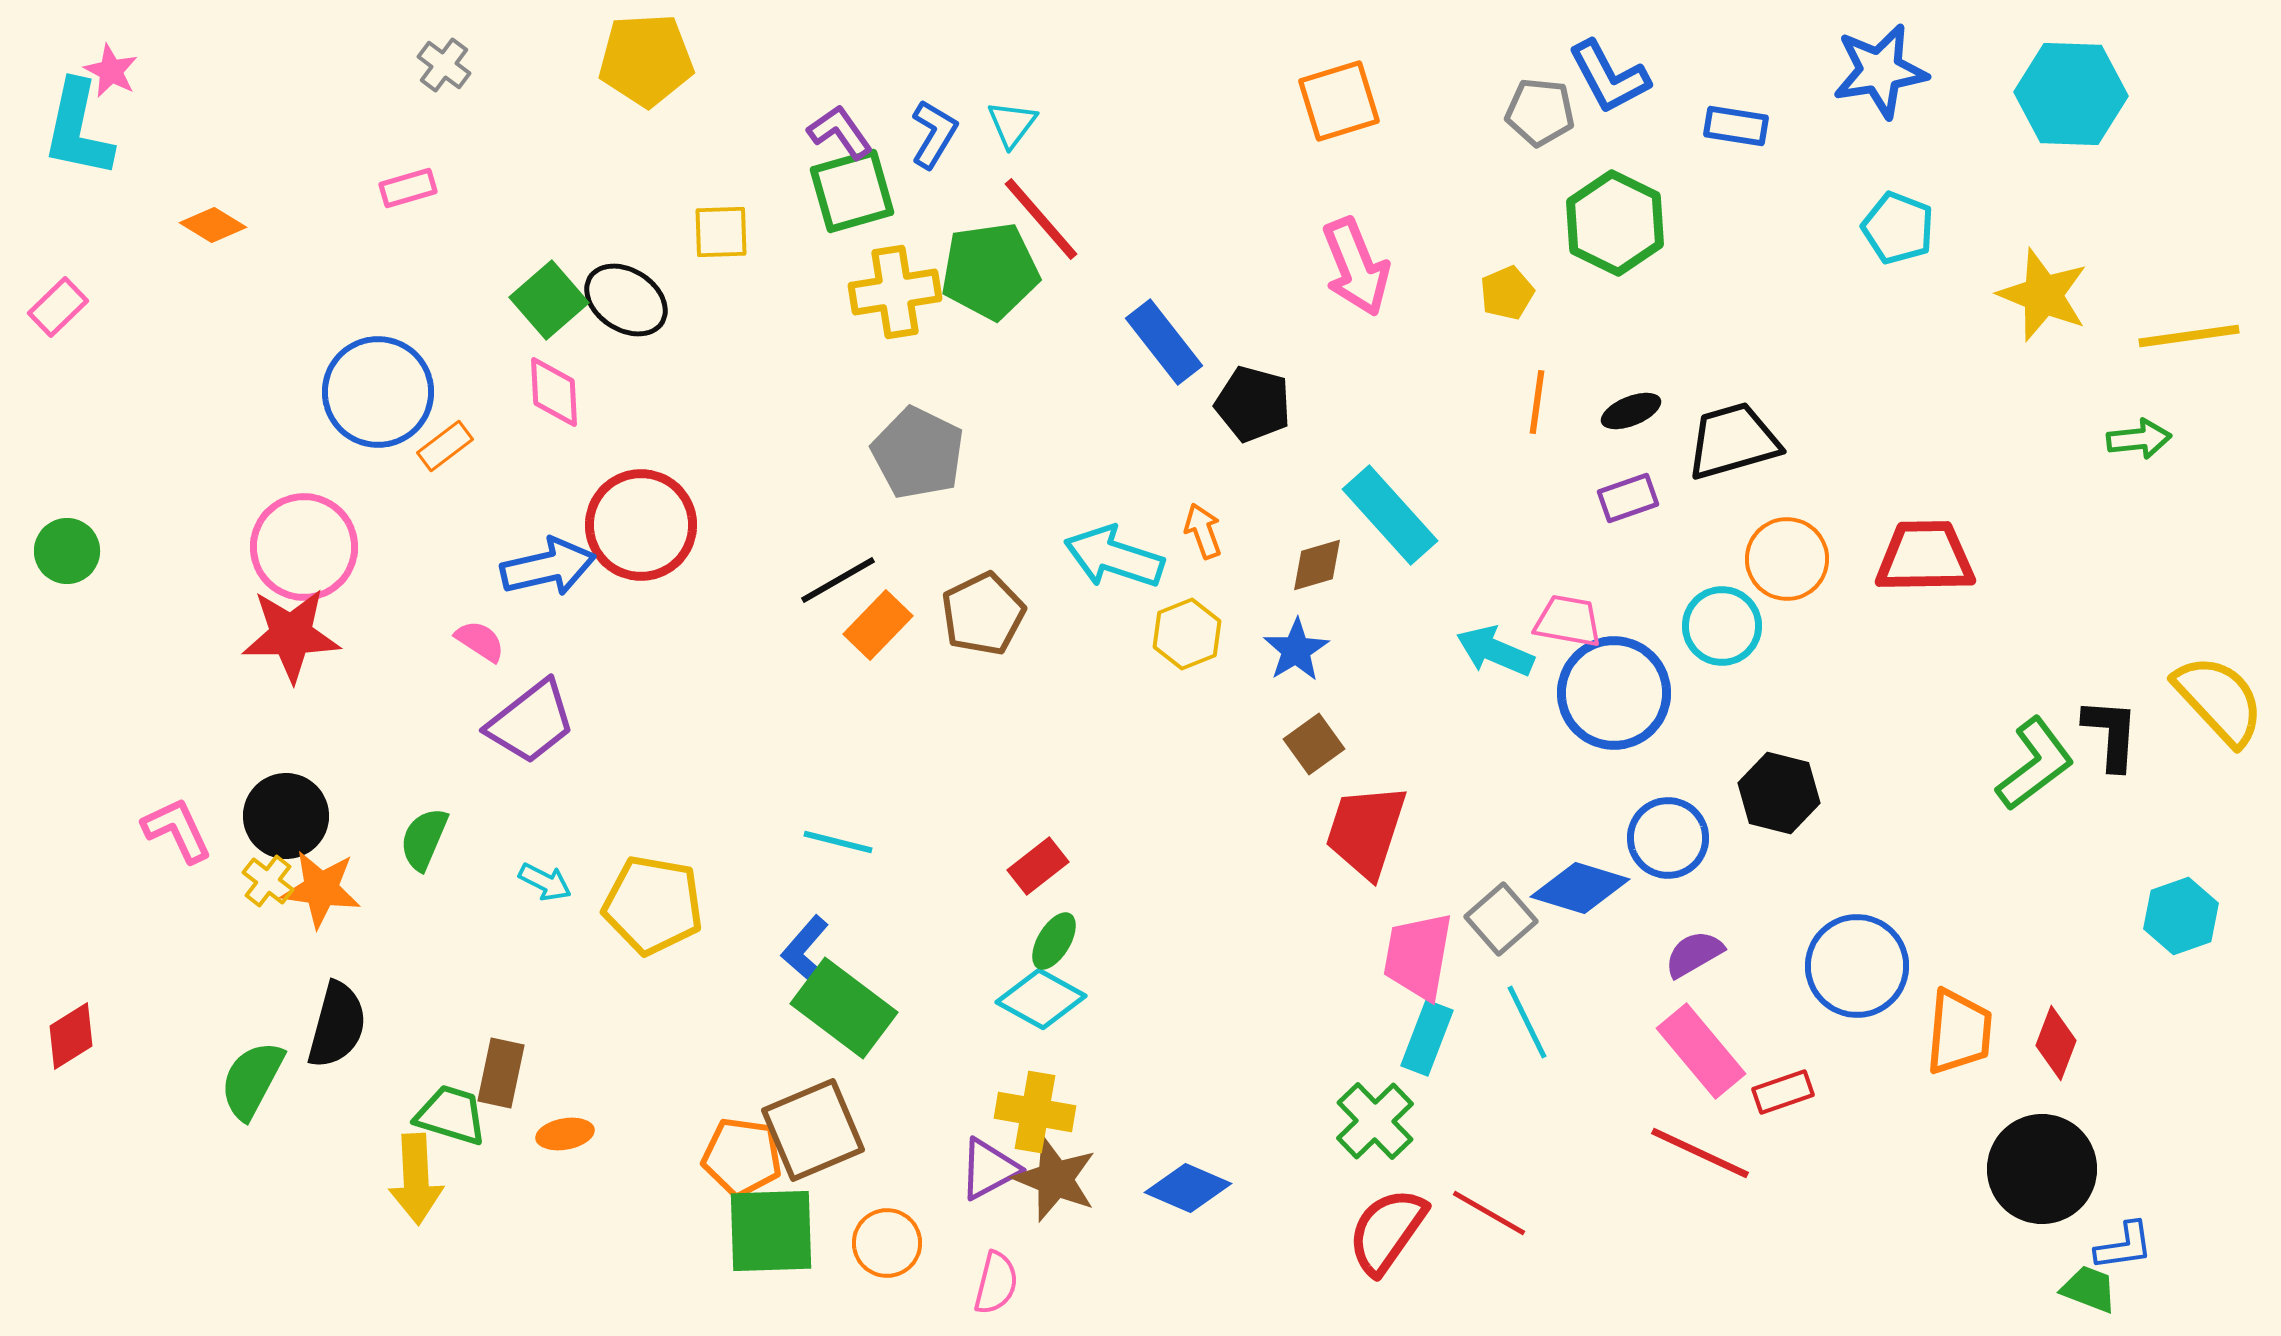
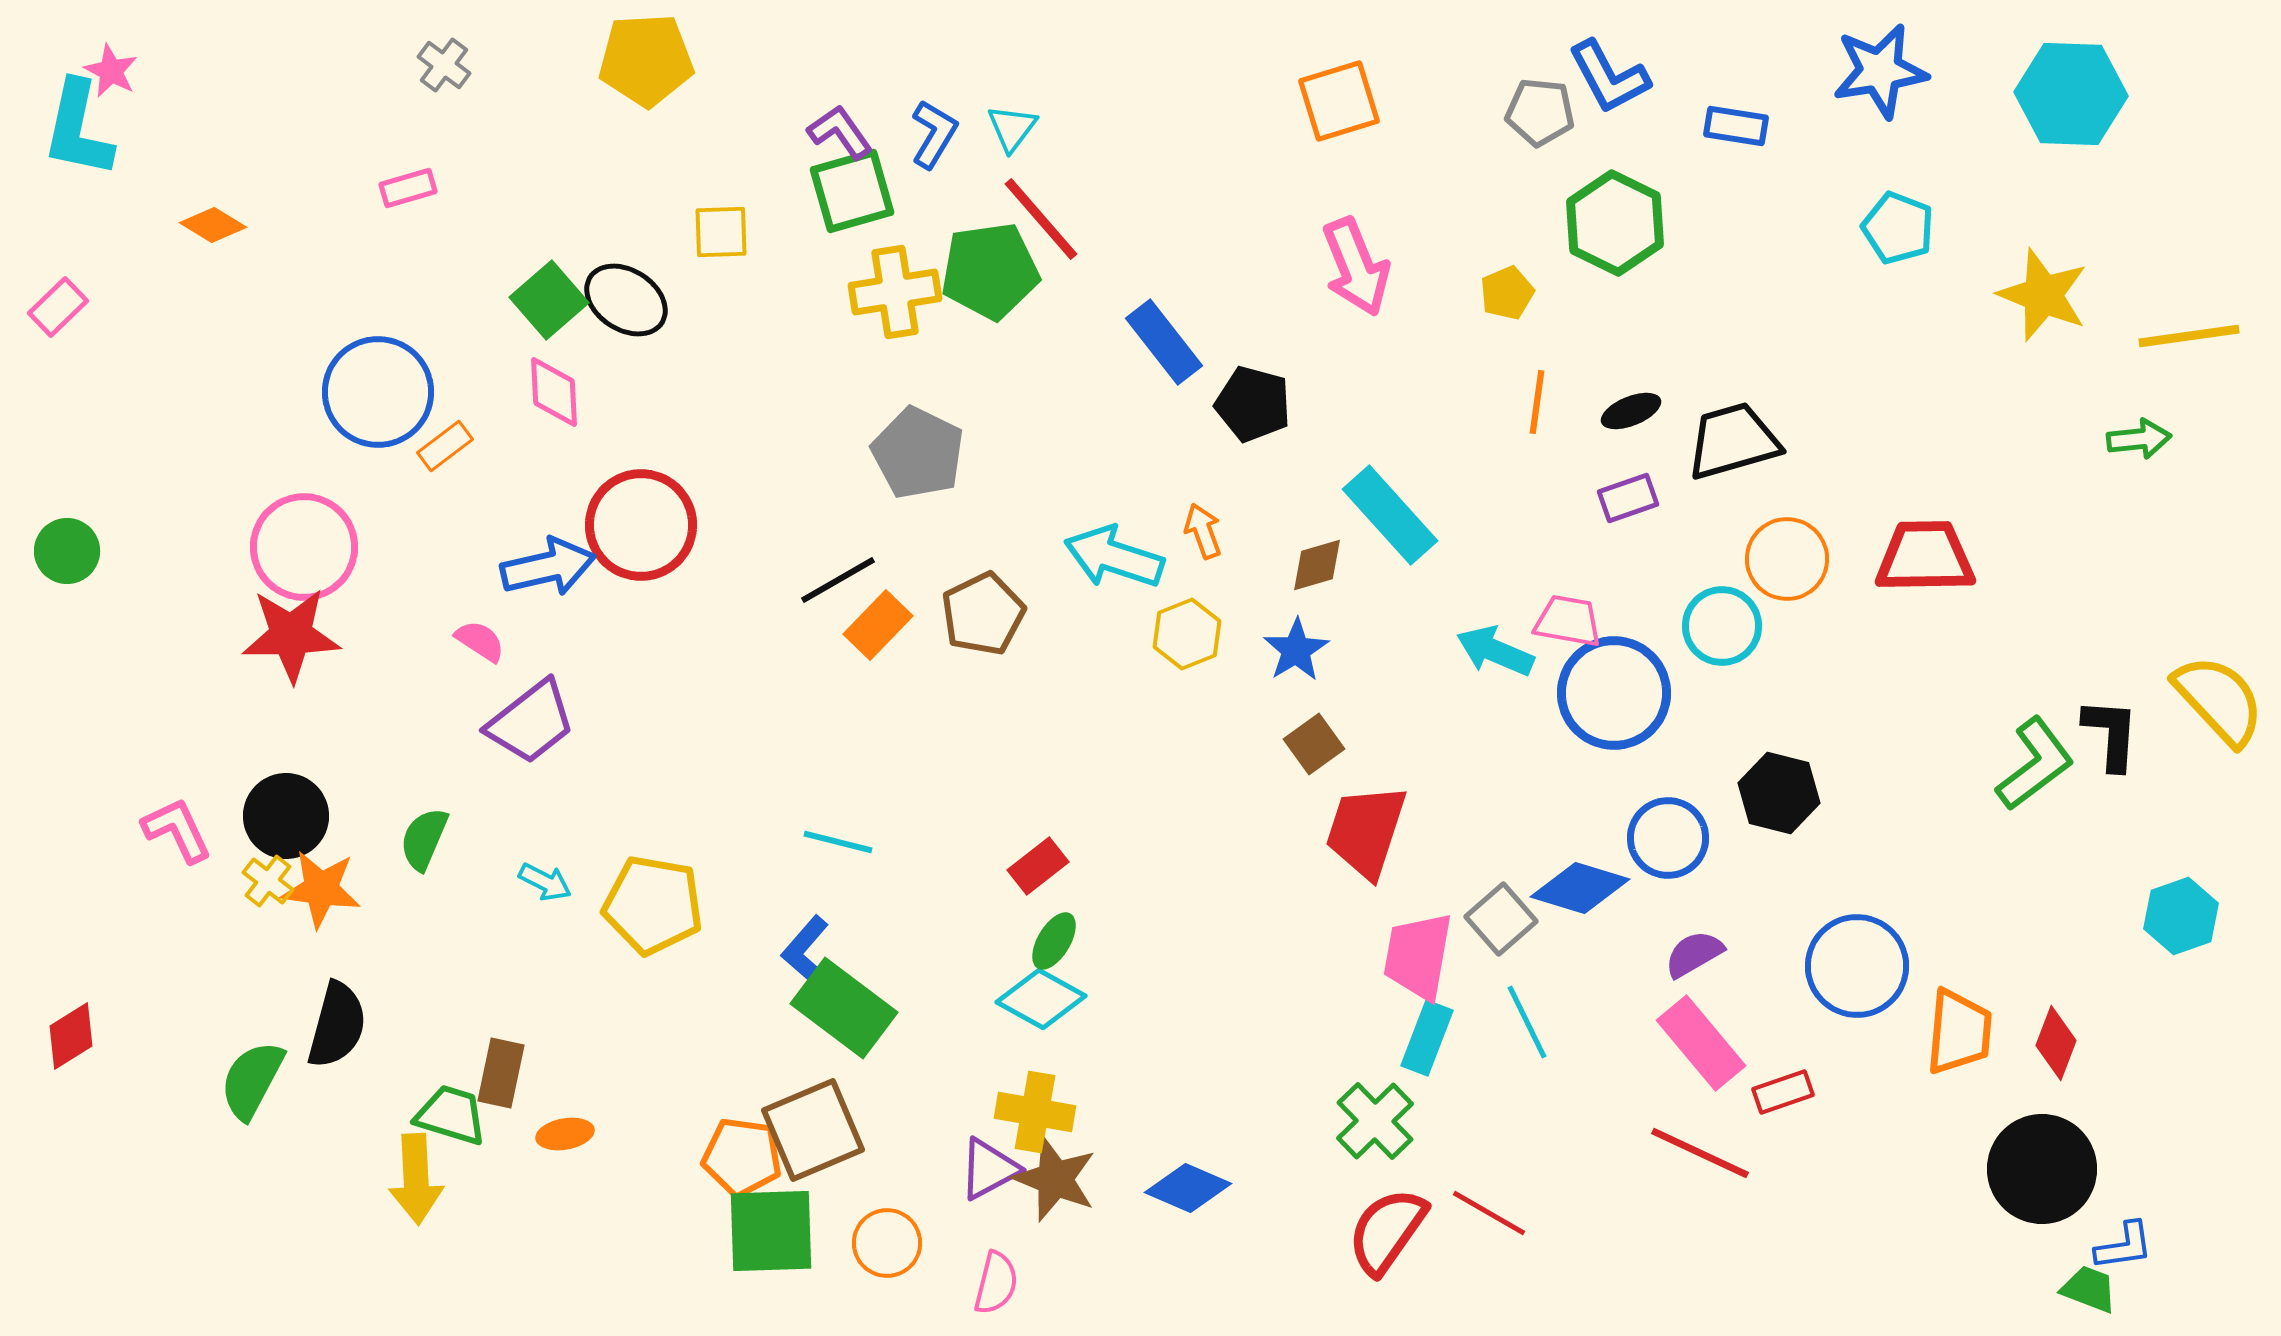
cyan triangle at (1012, 124): moved 4 px down
pink rectangle at (1701, 1051): moved 8 px up
